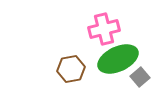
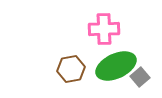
pink cross: rotated 12 degrees clockwise
green ellipse: moved 2 px left, 7 px down
